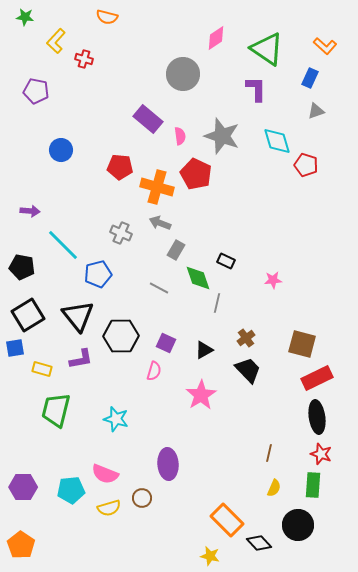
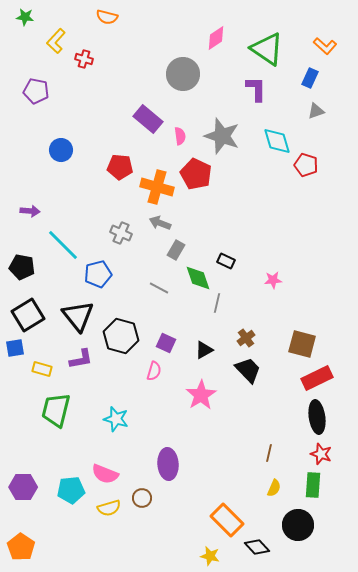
black hexagon at (121, 336): rotated 16 degrees clockwise
black diamond at (259, 543): moved 2 px left, 4 px down
orange pentagon at (21, 545): moved 2 px down
